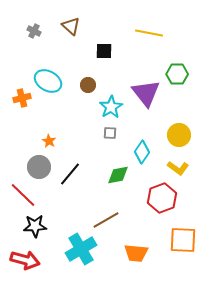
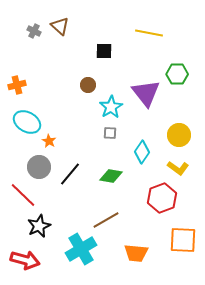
brown triangle: moved 11 px left
cyan ellipse: moved 21 px left, 41 px down
orange cross: moved 5 px left, 13 px up
green diamond: moved 7 px left, 1 px down; rotated 20 degrees clockwise
black star: moved 4 px right; rotated 20 degrees counterclockwise
